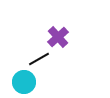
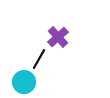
black line: rotated 30 degrees counterclockwise
